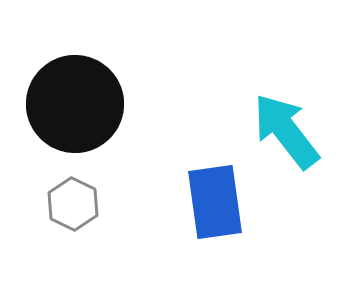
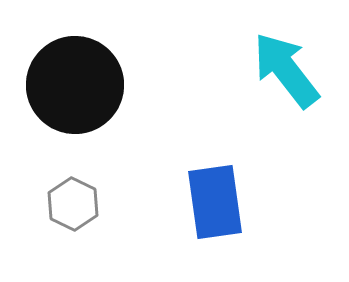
black circle: moved 19 px up
cyan arrow: moved 61 px up
